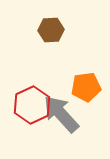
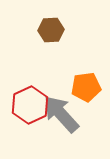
red hexagon: moved 2 px left
